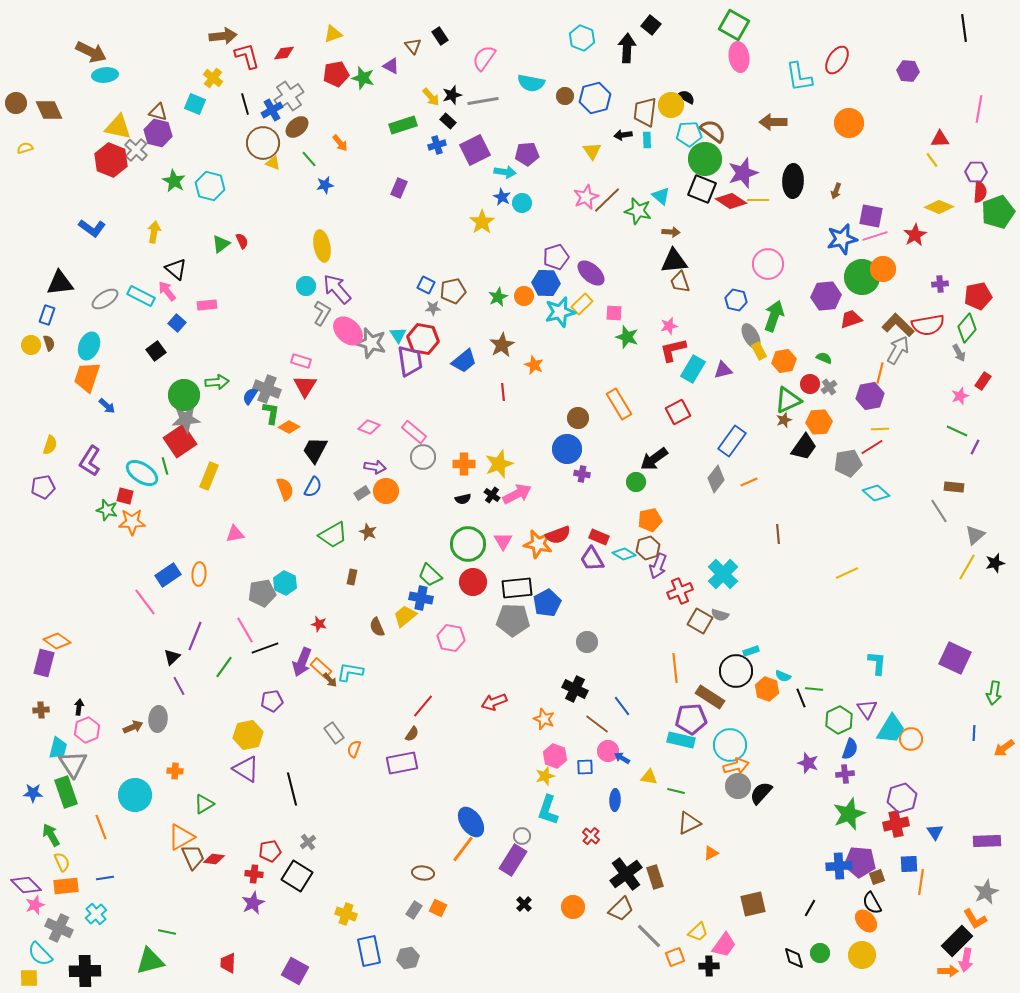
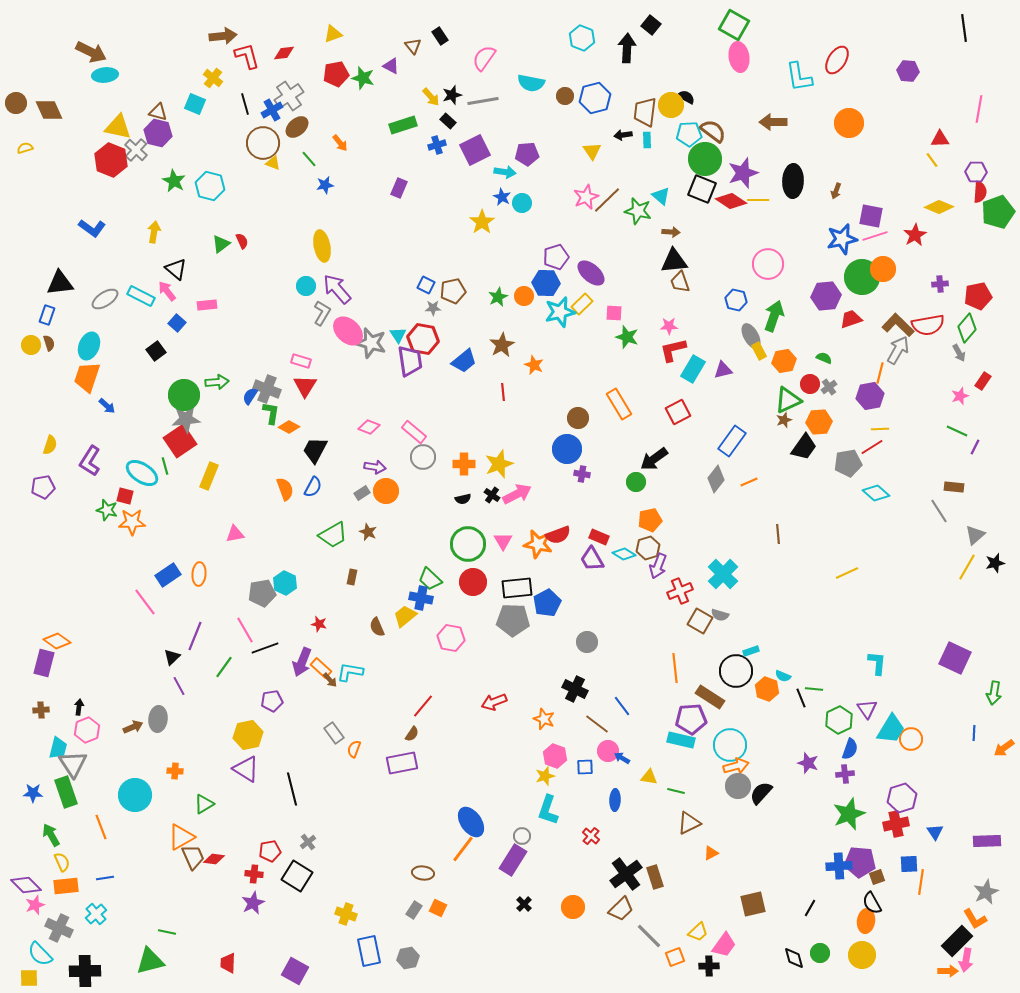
pink star at (669, 326): rotated 12 degrees clockwise
green trapezoid at (430, 575): moved 4 px down
orange ellipse at (866, 921): rotated 50 degrees clockwise
